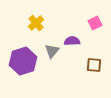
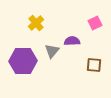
purple hexagon: rotated 16 degrees clockwise
